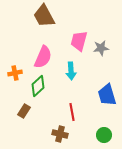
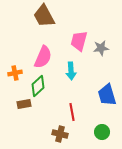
brown rectangle: moved 7 px up; rotated 48 degrees clockwise
green circle: moved 2 px left, 3 px up
